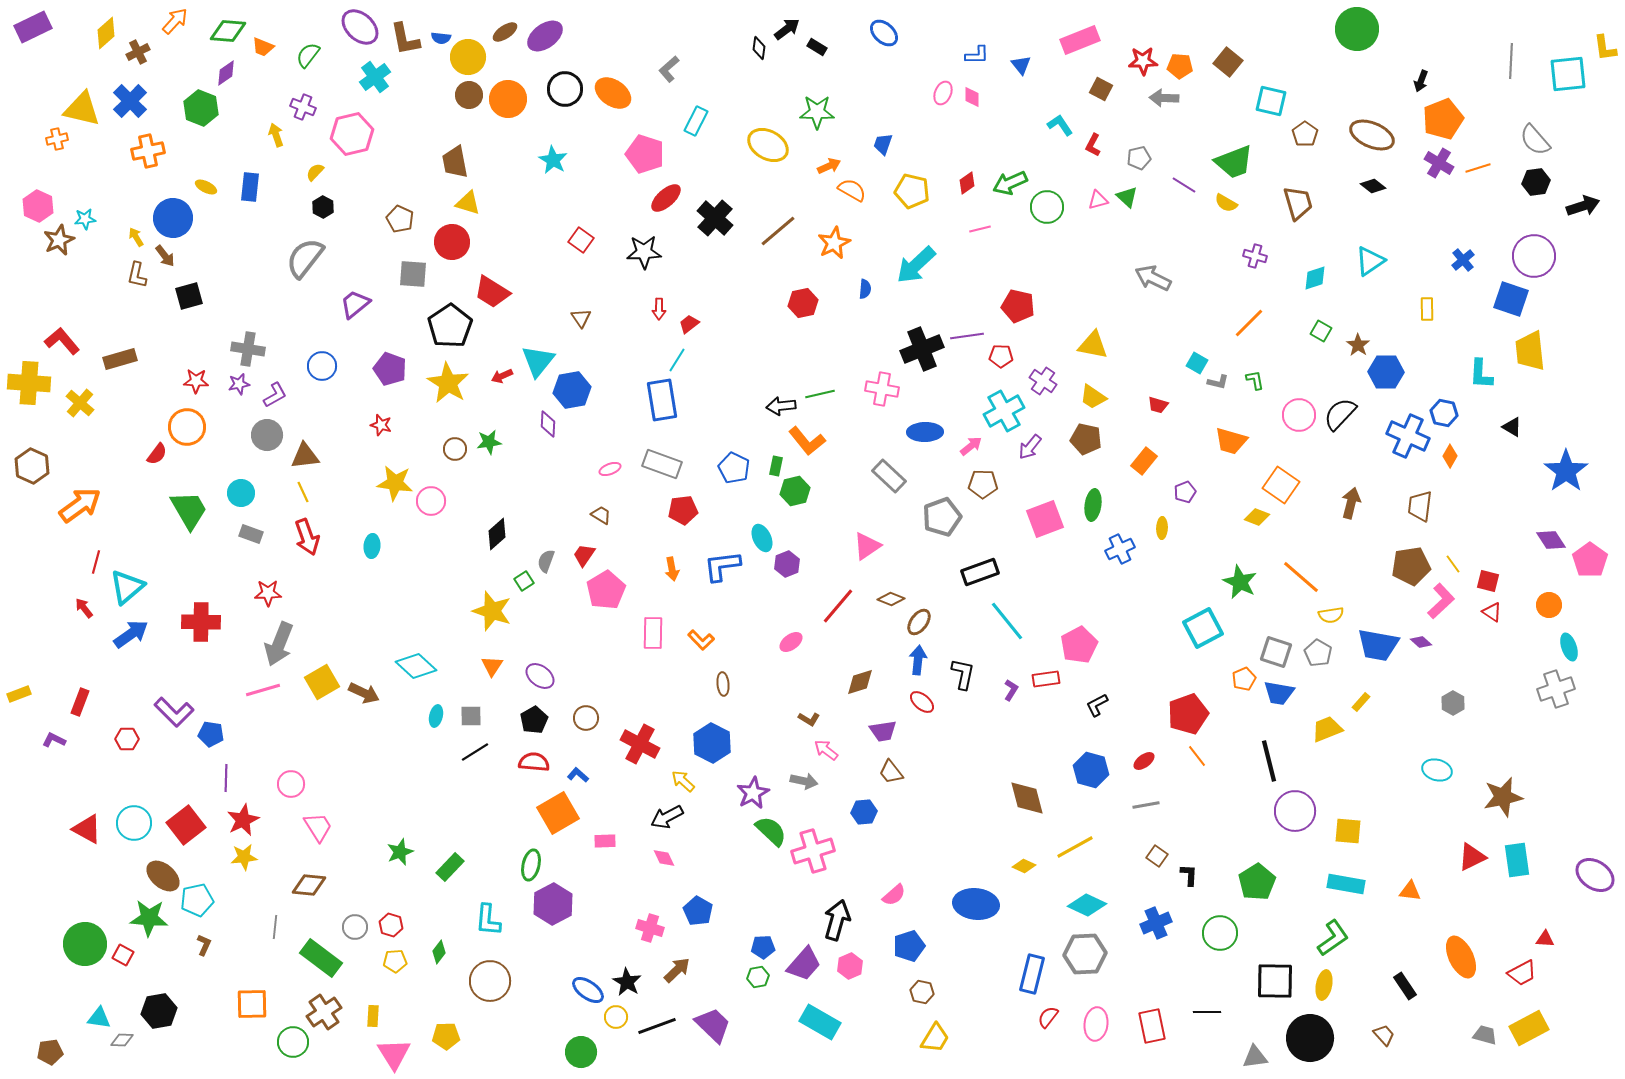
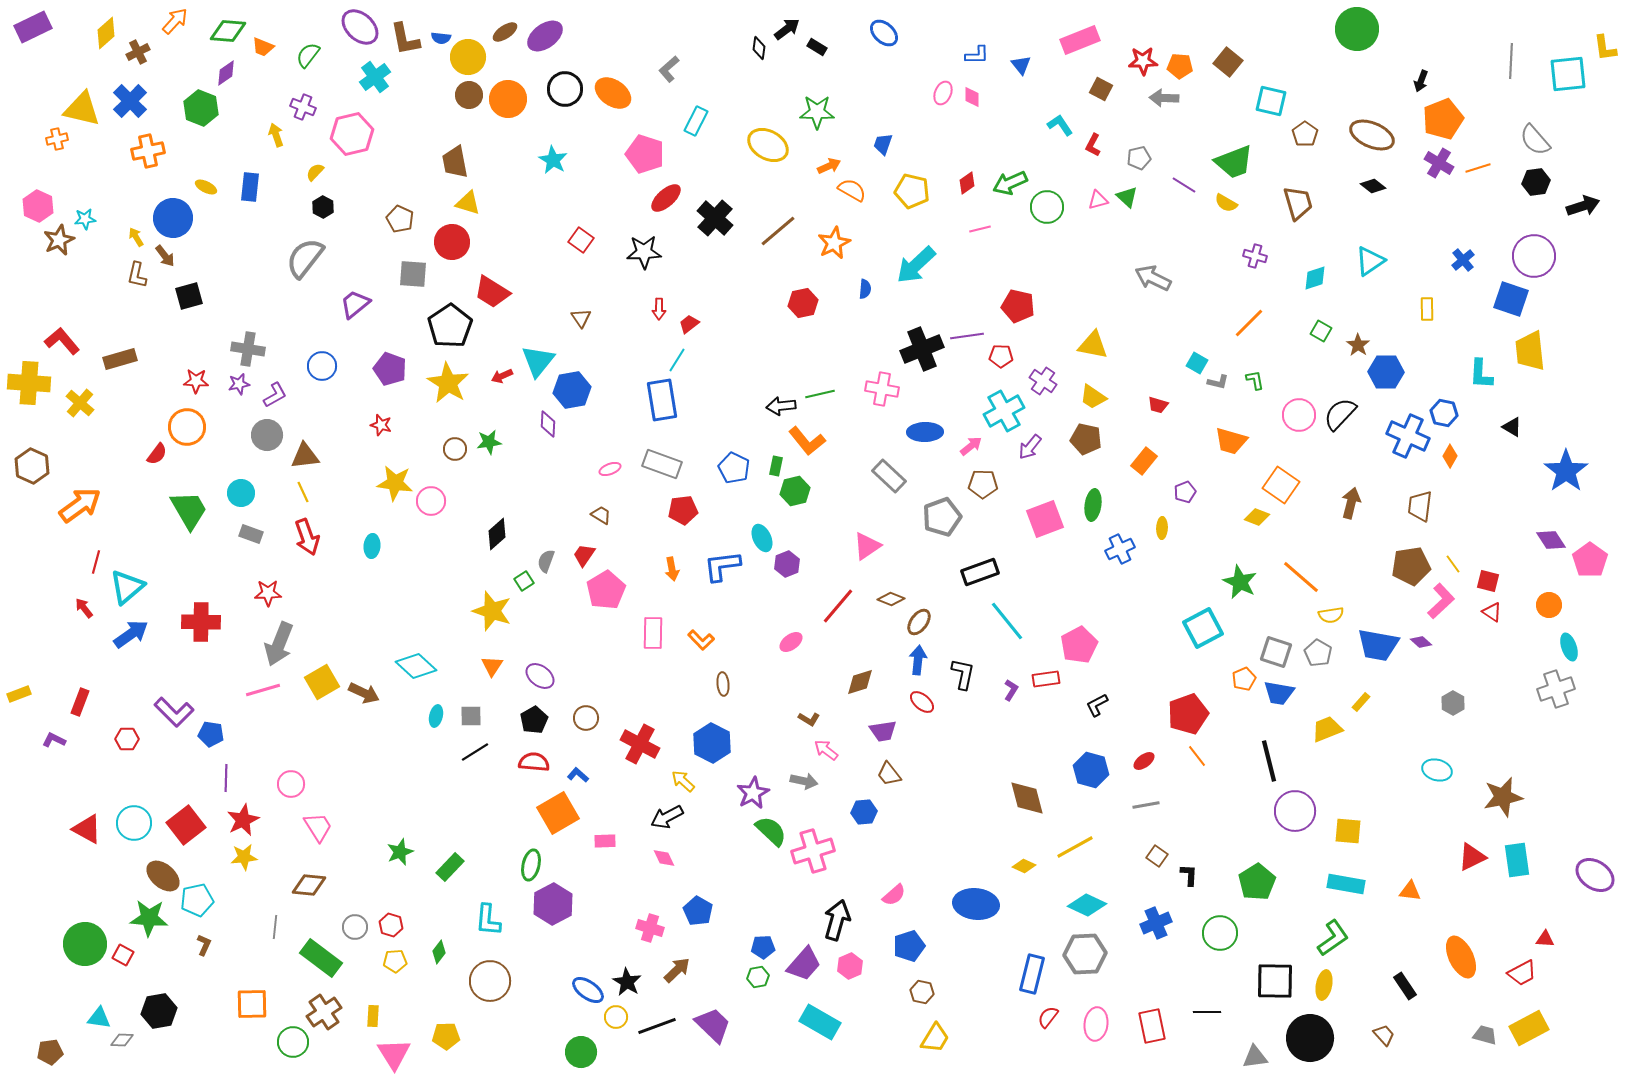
brown trapezoid at (891, 772): moved 2 px left, 2 px down
